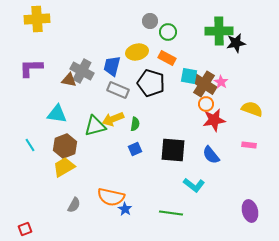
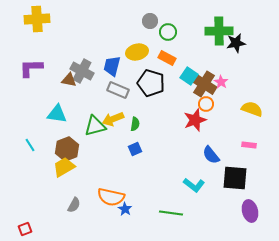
cyan square: rotated 24 degrees clockwise
red star: moved 19 px left; rotated 10 degrees counterclockwise
brown hexagon: moved 2 px right, 3 px down
black square: moved 62 px right, 28 px down
